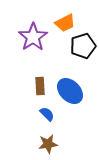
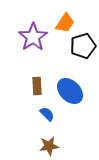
orange trapezoid: rotated 30 degrees counterclockwise
brown rectangle: moved 3 px left
brown star: moved 1 px right, 2 px down
